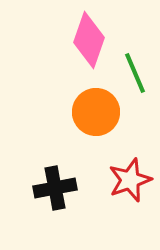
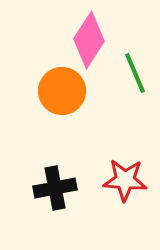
pink diamond: rotated 14 degrees clockwise
orange circle: moved 34 px left, 21 px up
red star: moved 5 px left; rotated 24 degrees clockwise
